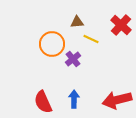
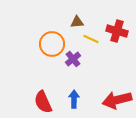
red cross: moved 4 px left, 6 px down; rotated 25 degrees counterclockwise
